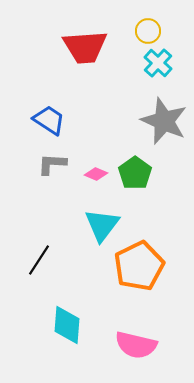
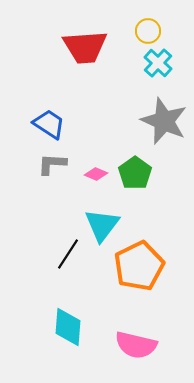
blue trapezoid: moved 4 px down
black line: moved 29 px right, 6 px up
cyan diamond: moved 1 px right, 2 px down
